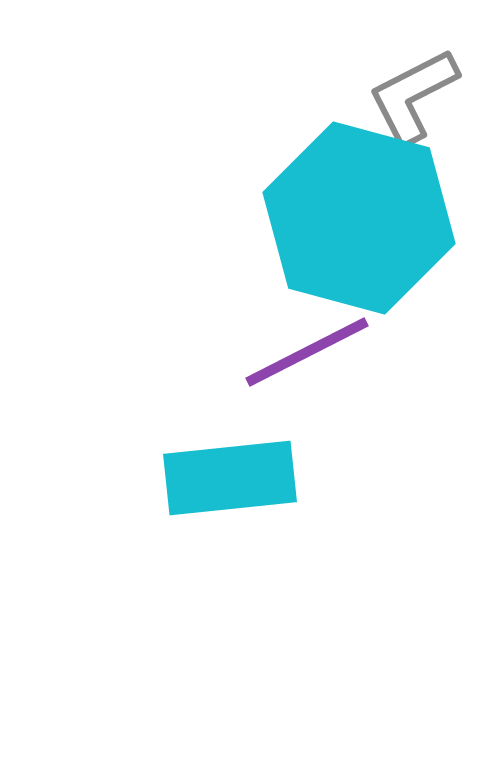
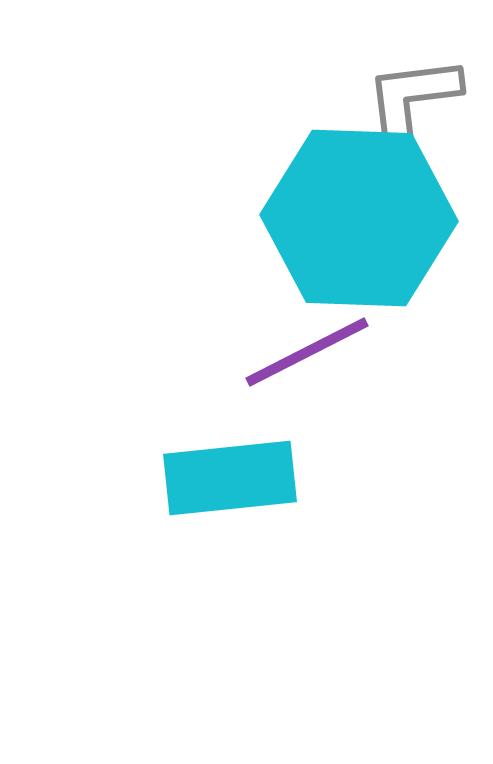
gray L-shape: rotated 20 degrees clockwise
cyan hexagon: rotated 13 degrees counterclockwise
